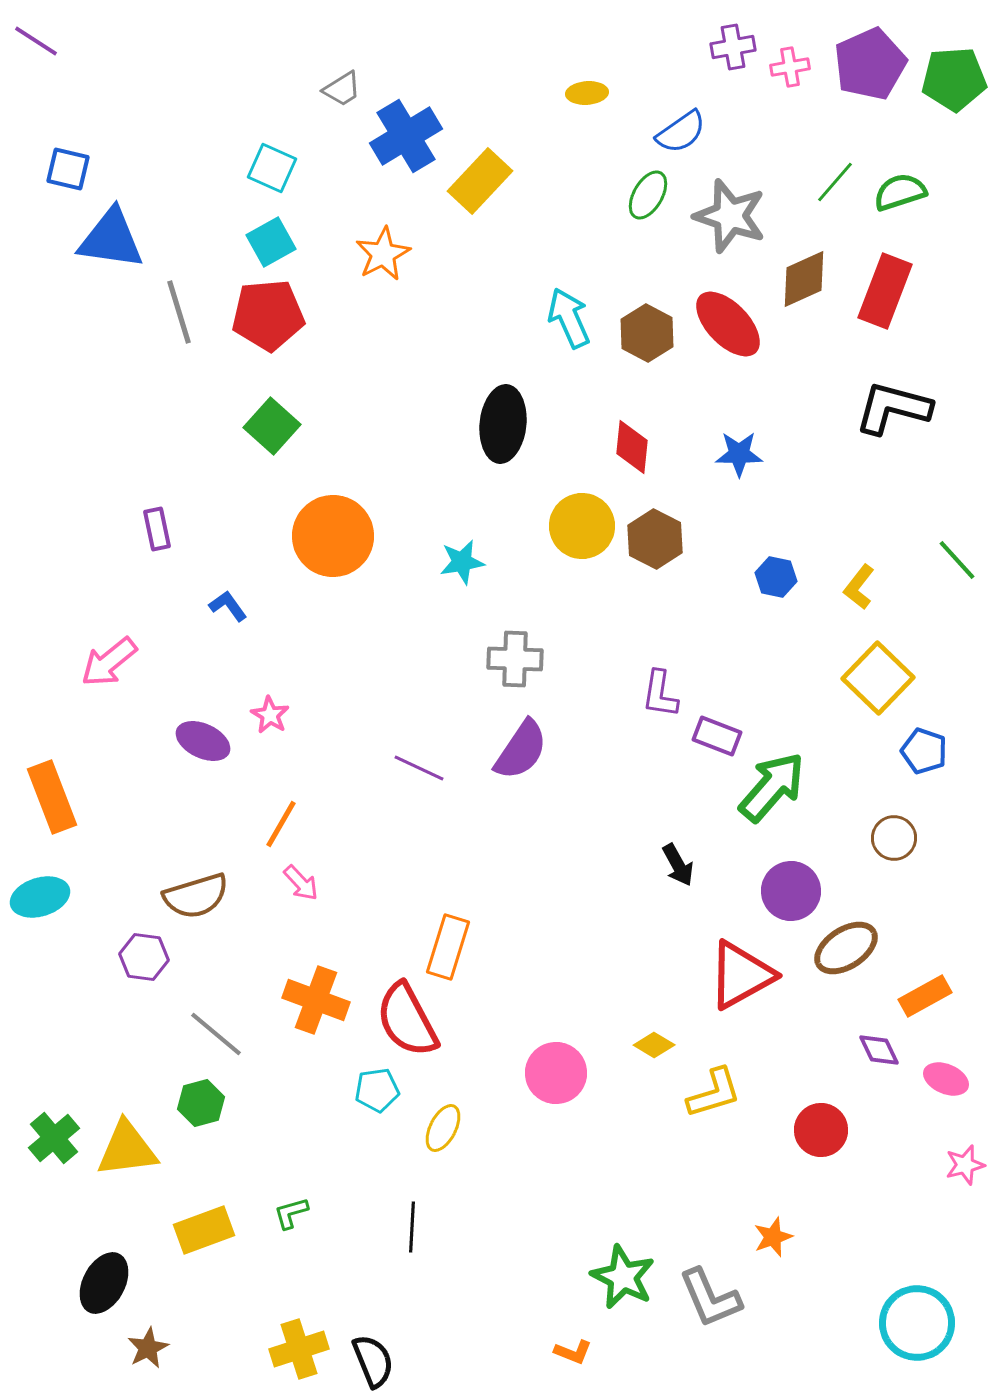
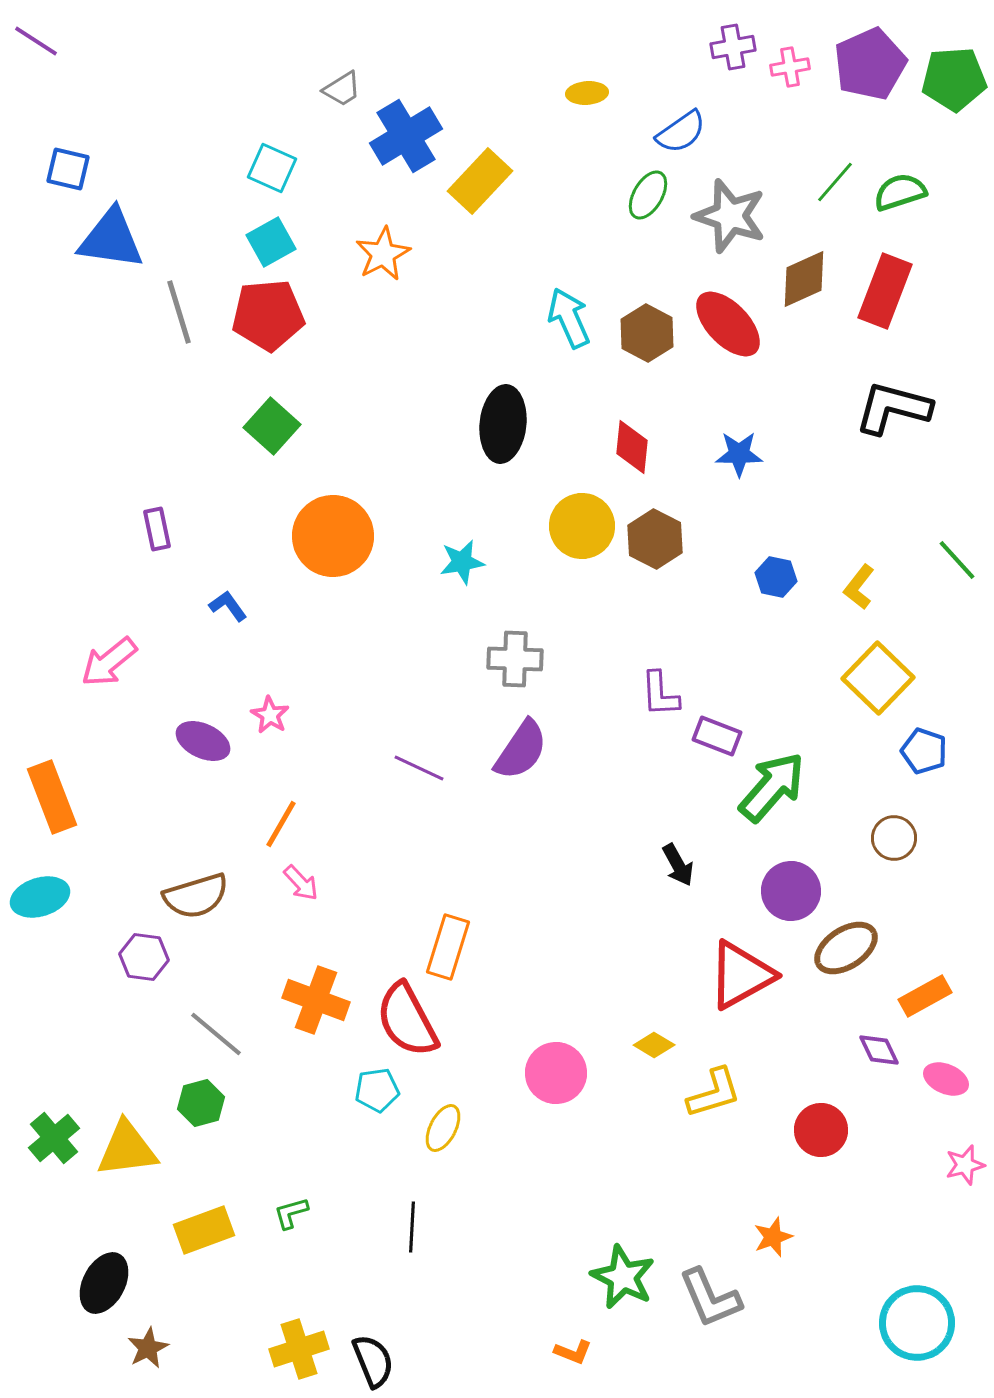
purple L-shape at (660, 694): rotated 12 degrees counterclockwise
